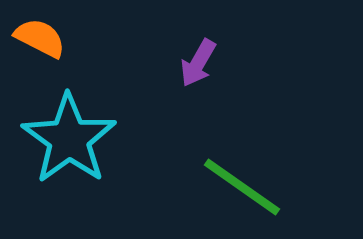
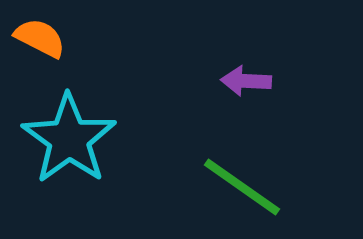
purple arrow: moved 48 px right, 18 px down; rotated 63 degrees clockwise
